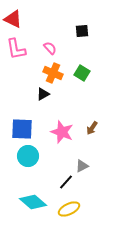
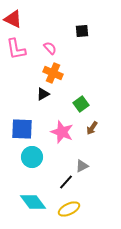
green square: moved 1 px left, 31 px down; rotated 21 degrees clockwise
cyan circle: moved 4 px right, 1 px down
cyan diamond: rotated 12 degrees clockwise
